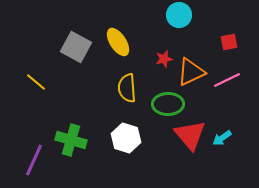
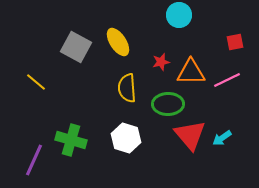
red square: moved 6 px right
red star: moved 3 px left, 3 px down
orange triangle: rotated 24 degrees clockwise
